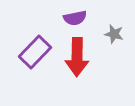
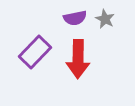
gray star: moved 9 px left, 15 px up; rotated 12 degrees clockwise
red arrow: moved 1 px right, 2 px down
